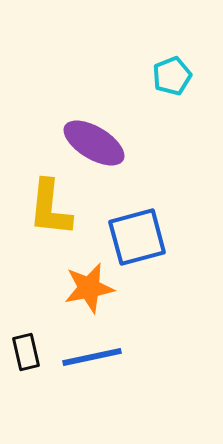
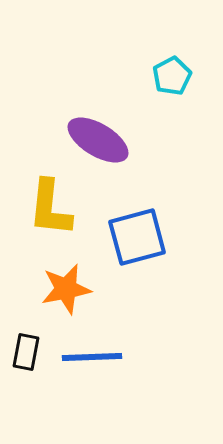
cyan pentagon: rotated 6 degrees counterclockwise
purple ellipse: moved 4 px right, 3 px up
orange star: moved 23 px left, 1 px down
black rectangle: rotated 24 degrees clockwise
blue line: rotated 10 degrees clockwise
